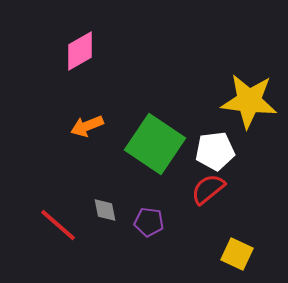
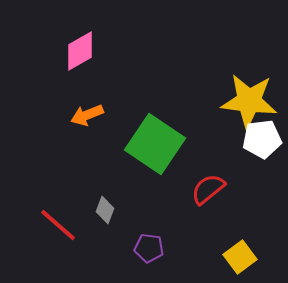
orange arrow: moved 11 px up
white pentagon: moved 47 px right, 12 px up
gray diamond: rotated 32 degrees clockwise
purple pentagon: moved 26 px down
yellow square: moved 3 px right, 3 px down; rotated 28 degrees clockwise
